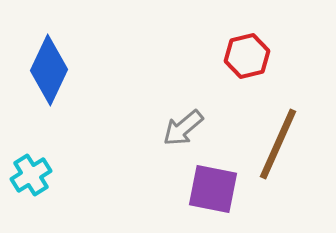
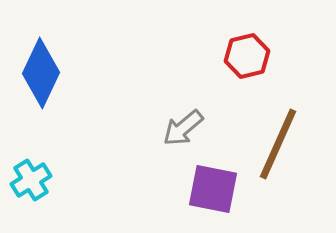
blue diamond: moved 8 px left, 3 px down
cyan cross: moved 5 px down
